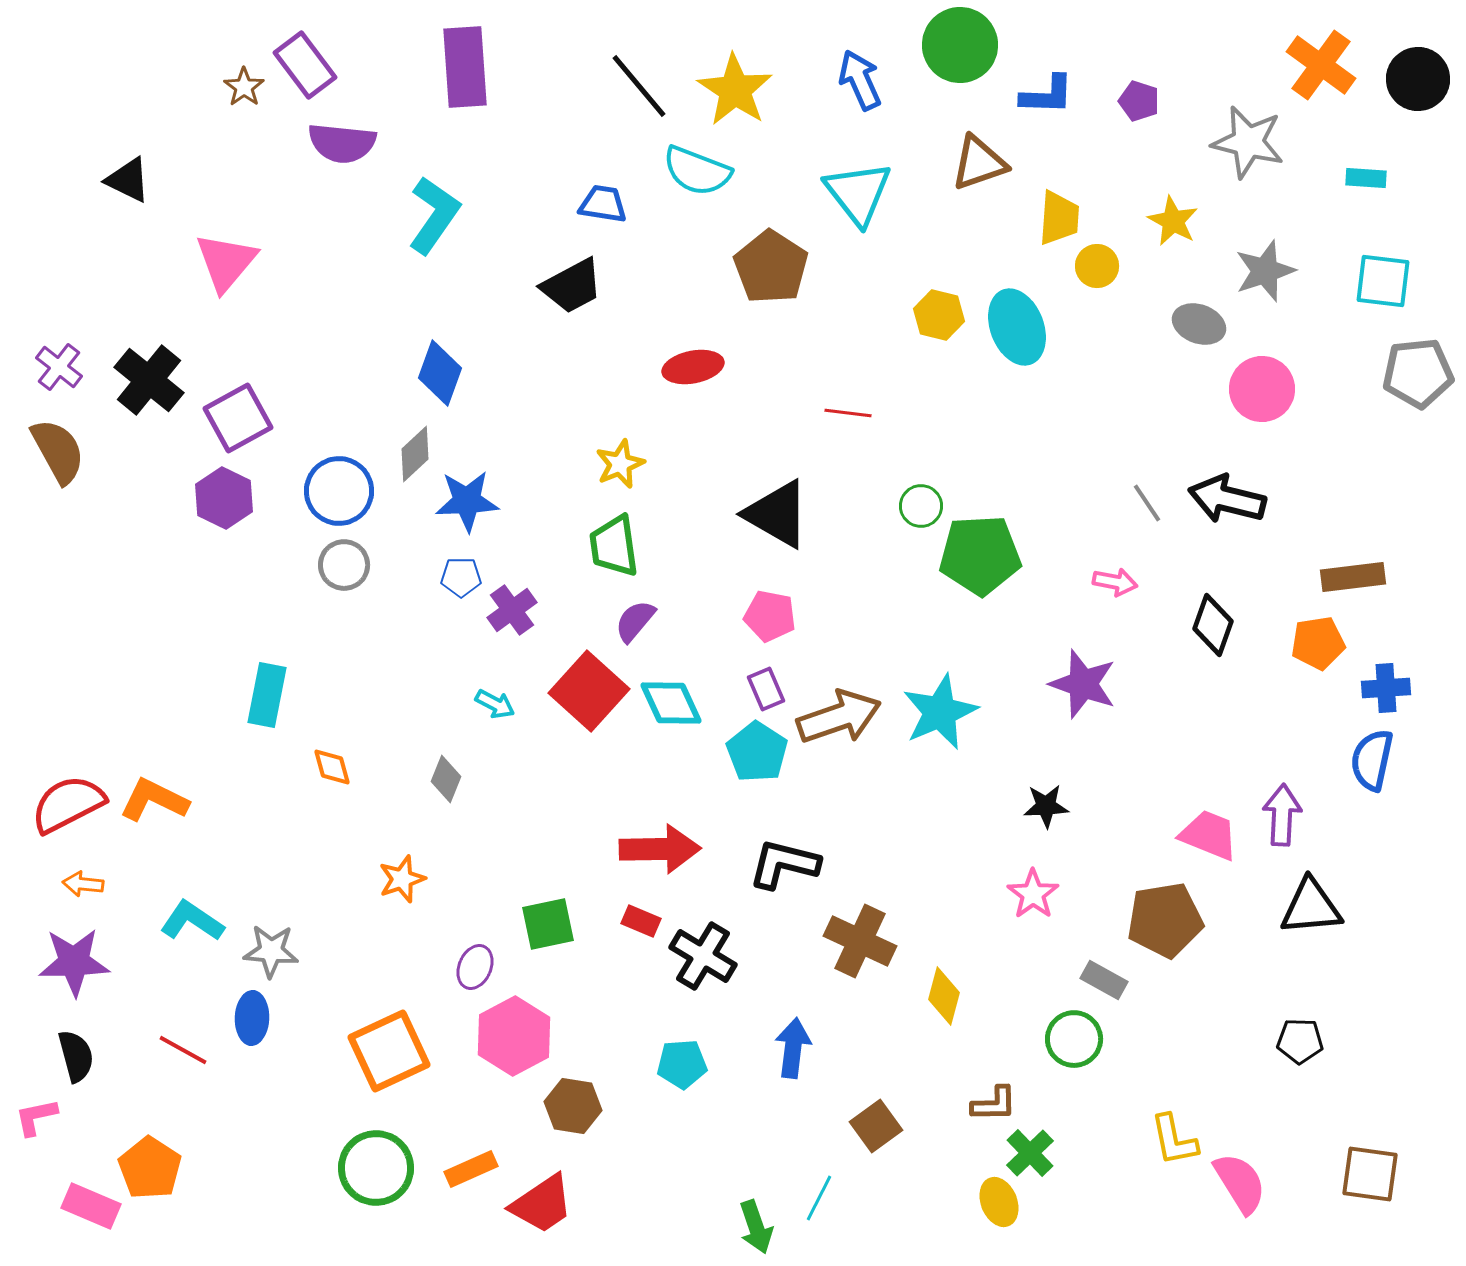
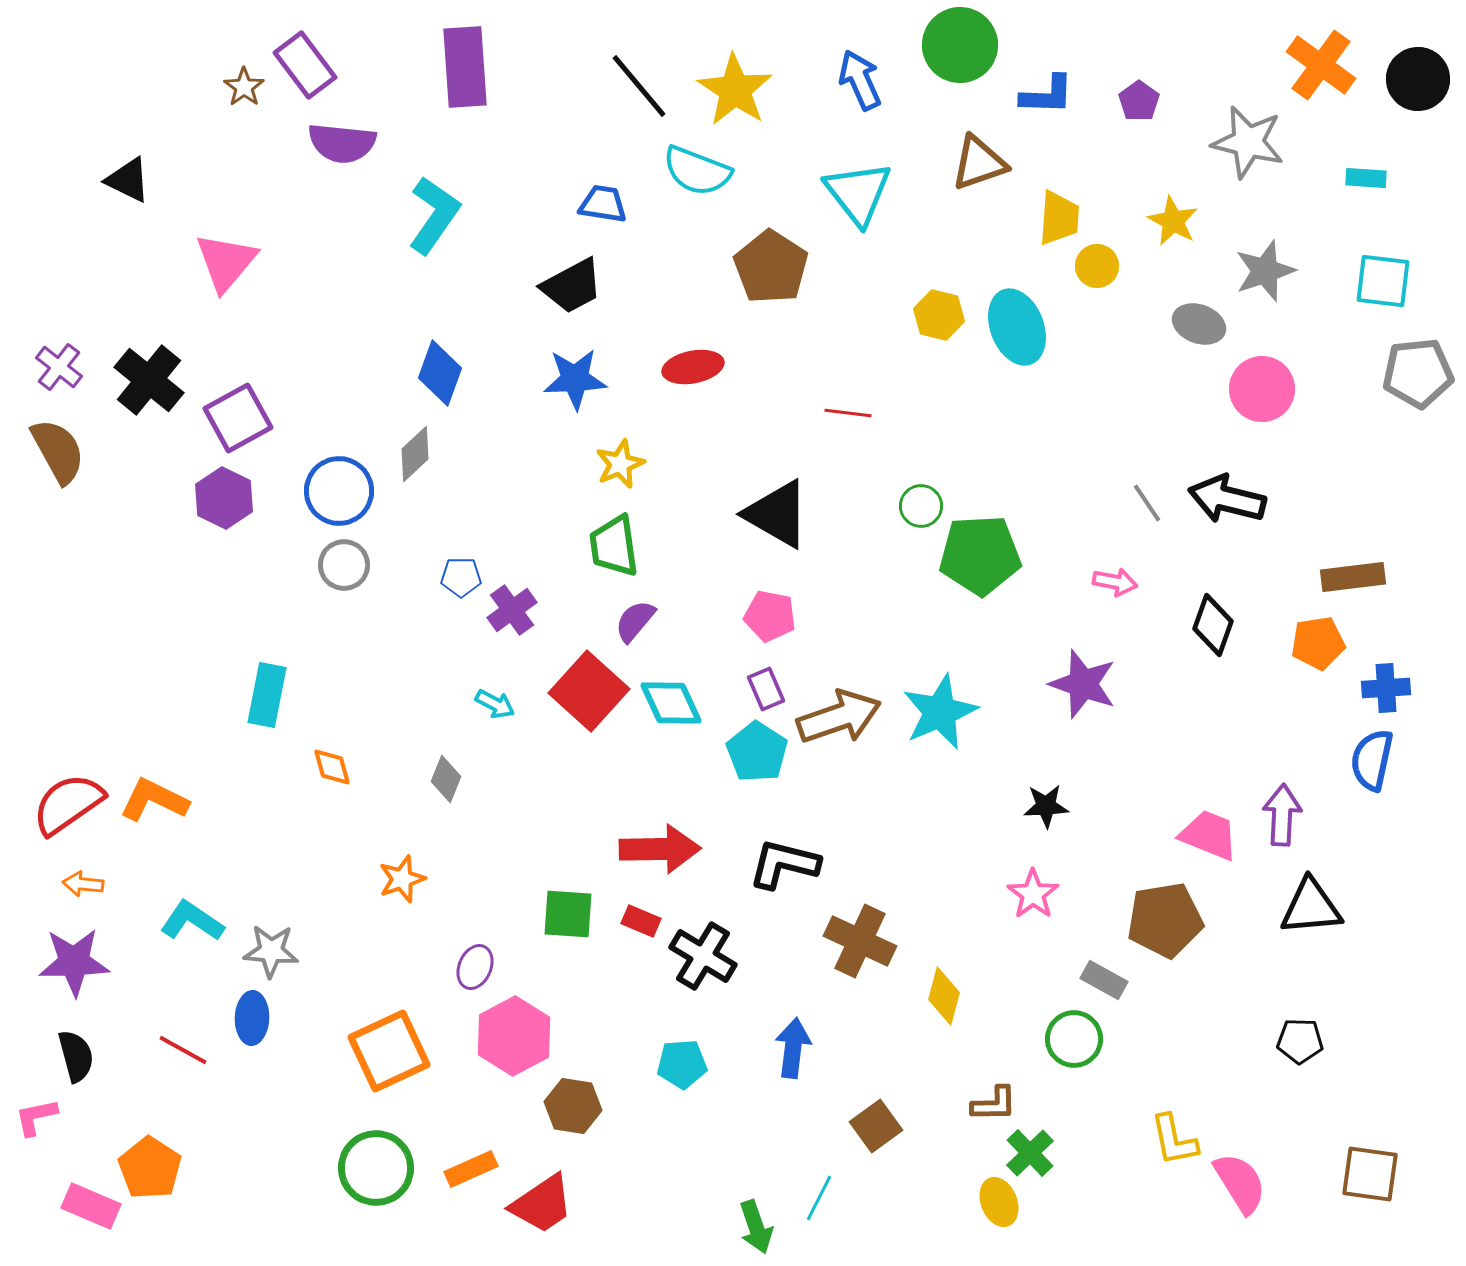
purple pentagon at (1139, 101): rotated 18 degrees clockwise
blue star at (467, 501): moved 108 px right, 122 px up
red semicircle at (68, 804): rotated 8 degrees counterclockwise
green square at (548, 924): moved 20 px right, 10 px up; rotated 16 degrees clockwise
